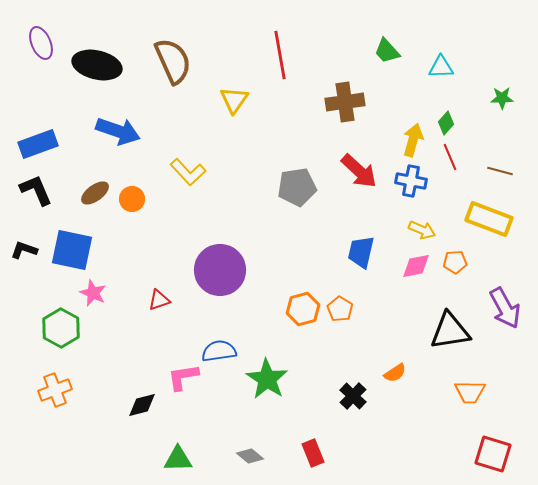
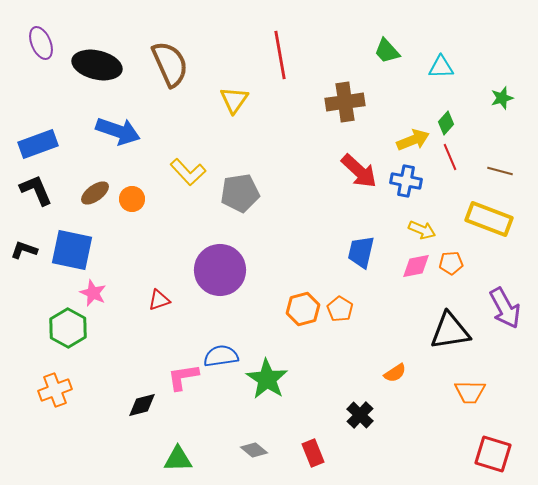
brown semicircle at (173, 61): moved 3 px left, 3 px down
green star at (502, 98): rotated 15 degrees counterclockwise
yellow arrow at (413, 140): rotated 52 degrees clockwise
blue cross at (411, 181): moved 5 px left
gray pentagon at (297, 187): moved 57 px left, 6 px down
orange pentagon at (455, 262): moved 4 px left, 1 px down
green hexagon at (61, 328): moved 7 px right
blue semicircle at (219, 351): moved 2 px right, 5 px down
black cross at (353, 396): moved 7 px right, 19 px down
gray diamond at (250, 456): moved 4 px right, 6 px up
